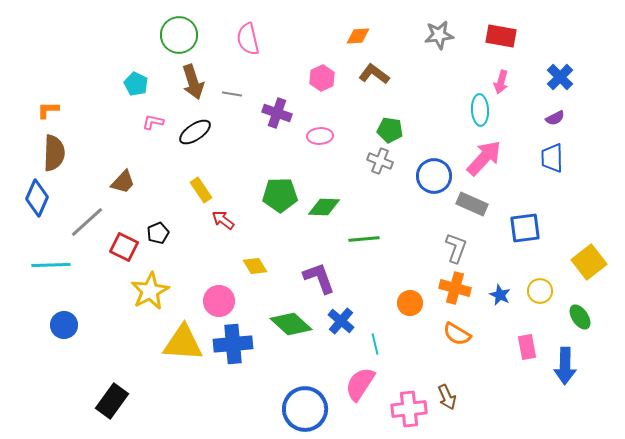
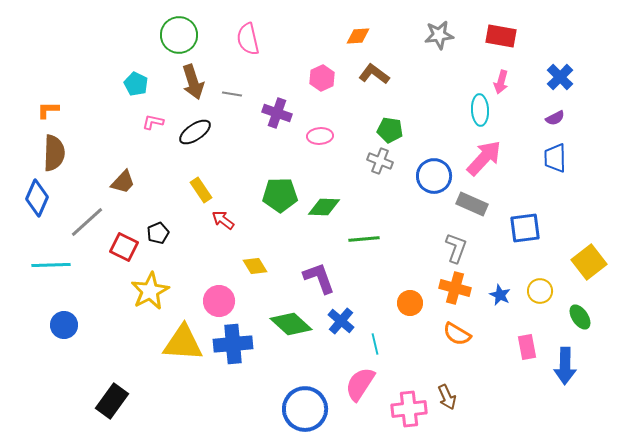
blue trapezoid at (552, 158): moved 3 px right
